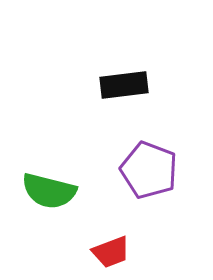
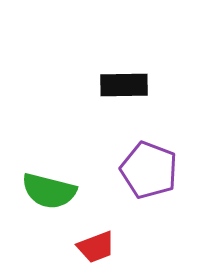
black rectangle: rotated 6 degrees clockwise
red trapezoid: moved 15 px left, 5 px up
